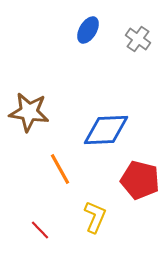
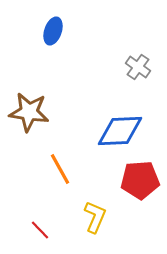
blue ellipse: moved 35 px left, 1 px down; rotated 12 degrees counterclockwise
gray cross: moved 28 px down
blue diamond: moved 14 px right, 1 px down
red pentagon: rotated 18 degrees counterclockwise
